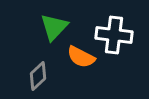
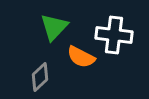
gray diamond: moved 2 px right, 1 px down
